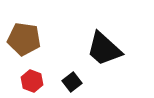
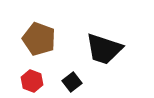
brown pentagon: moved 15 px right; rotated 12 degrees clockwise
black trapezoid: rotated 24 degrees counterclockwise
